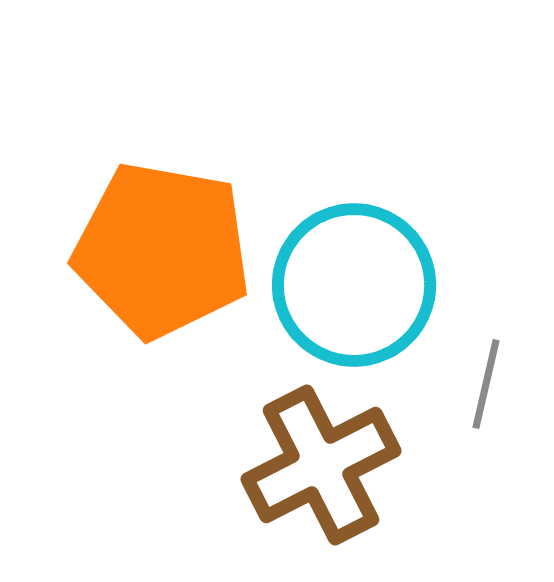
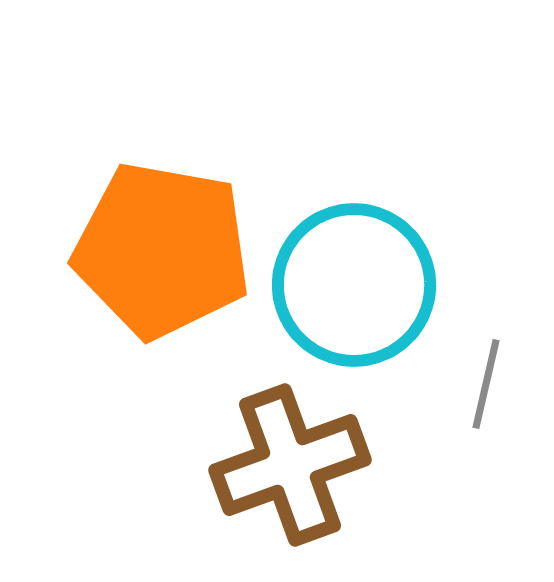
brown cross: moved 31 px left; rotated 7 degrees clockwise
